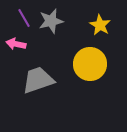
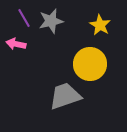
gray trapezoid: moved 27 px right, 16 px down
